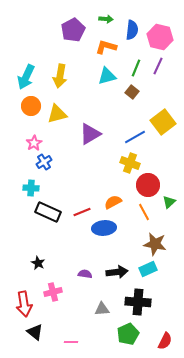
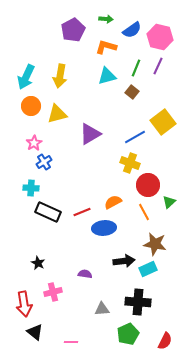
blue semicircle: rotated 48 degrees clockwise
black arrow: moved 7 px right, 11 px up
